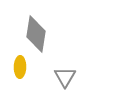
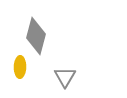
gray diamond: moved 2 px down; rotated 6 degrees clockwise
